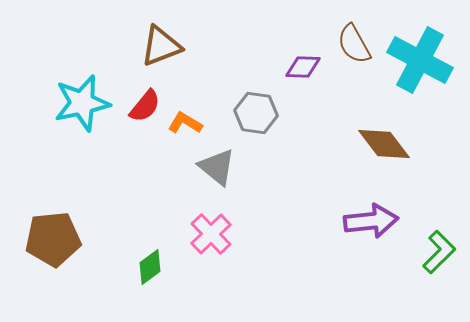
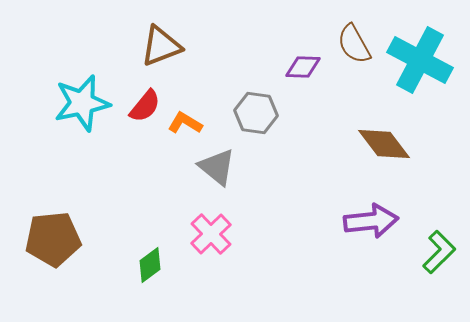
green diamond: moved 2 px up
